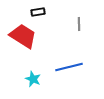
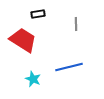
black rectangle: moved 2 px down
gray line: moved 3 px left
red trapezoid: moved 4 px down
